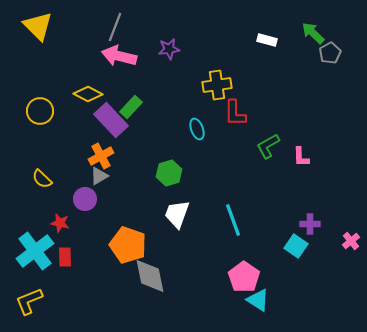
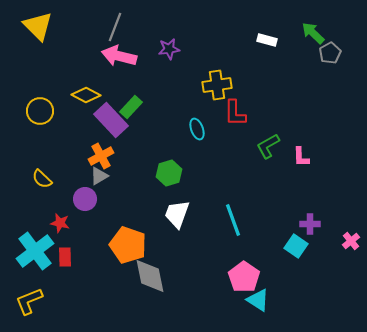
yellow diamond: moved 2 px left, 1 px down
